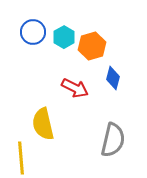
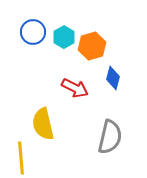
gray semicircle: moved 3 px left, 3 px up
